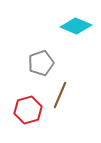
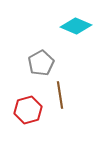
gray pentagon: rotated 10 degrees counterclockwise
brown line: rotated 32 degrees counterclockwise
